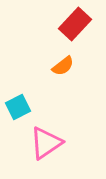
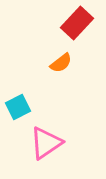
red rectangle: moved 2 px right, 1 px up
orange semicircle: moved 2 px left, 3 px up
